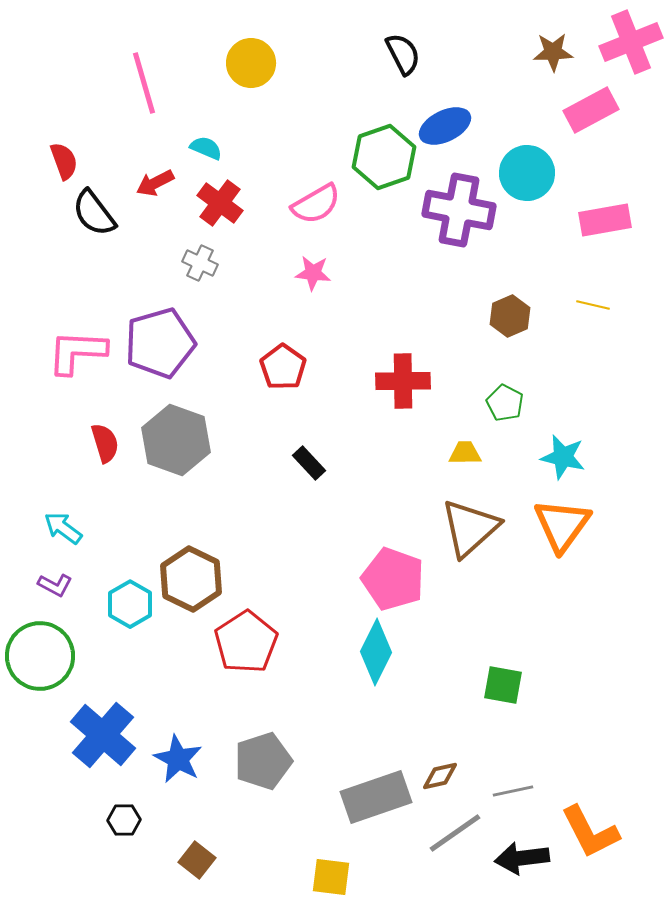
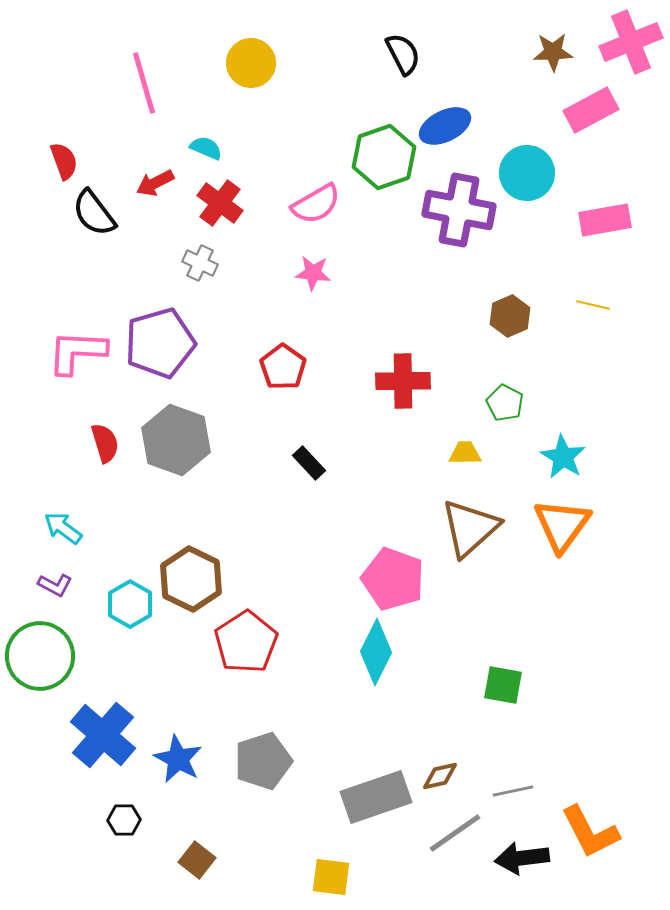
cyan star at (563, 457): rotated 18 degrees clockwise
